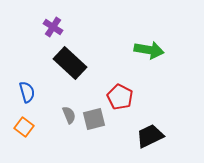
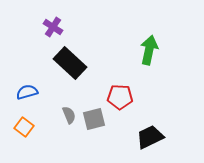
green arrow: rotated 88 degrees counterclockwise
blue semicircle: rotated 90 degrees counterclockwise
red pentagon: rotated 25 degrees counterclockwise
black trapezoid: moved 1 px down
